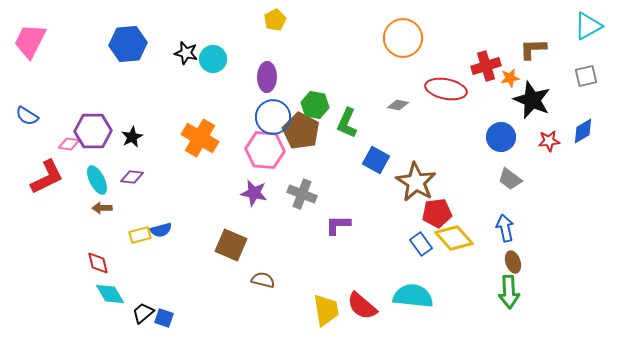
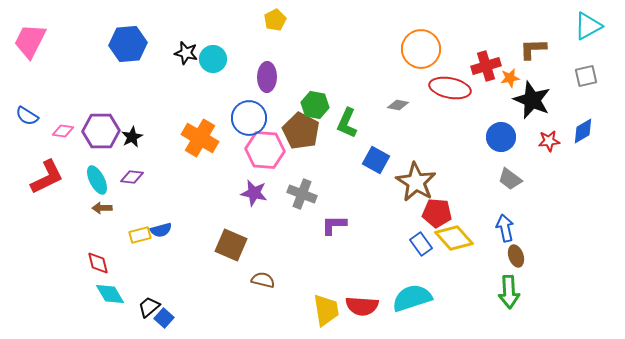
orange circle at (403, 38): moved 18 px right, 11 px down
red ellipse at (446, 89): moved 4 px right, 1 px up
blue circle at (273, 117): moved 24 px left, 1 px down
purple hexagon at (93, 131): moved 8 px right
pink diamond at (69, 144): moved 6 px left, 13 px up
red pentagon at (437, 213): rotated 12 degrees clockwise
purple L-shape at (338, 225): moved 4 px left
brown ellipse at (513, 262): moved 3 px right, 6 px up
cyan semicircle at (413, 296): moved 1 px left, 2 px down; rotated 24 degrees counterclockwise
red semicircle at (362, 306): rotated 36 degrees counterclockwise
black trapezoid at (143, 313): moved 6 px right, 6 px up
blue square at (164, 318): rotated 24 degrees clockwise
